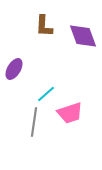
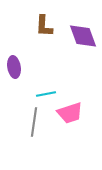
purple ellipse: moved 2 px up; rotated 40 degrees counterclockwise
cyan line: rotated 30 degrees clockwise
